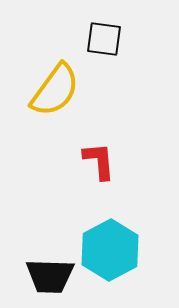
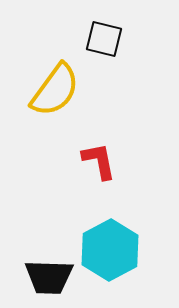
black square: rotated 6 degrees clockwise
red L-shape: rotated 6 degrees counterclockwise
black trapezoid: moved 1 px left, 1 px down
